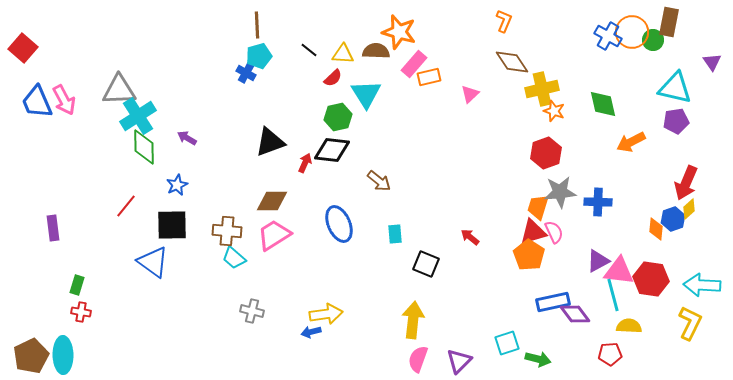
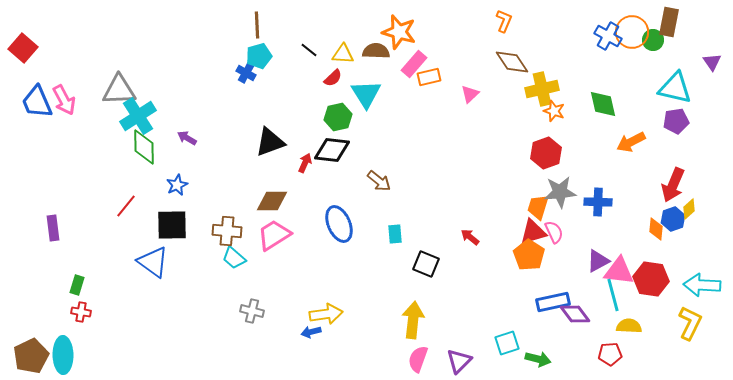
red arrow at (686, 183): moved 13 px left, 2 px down
